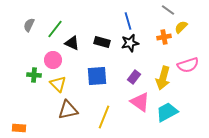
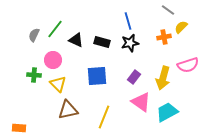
gray semicircle: moved 5 px right, 10 px down
black triangle: moved 4 px right, 3 px up
pink triangle: moved 1 px right
